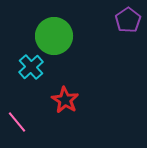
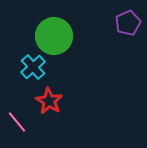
purple pentagon: moved 3 px down; rotated 10 degrees clockwise
cyan cross: moved 2 px right
red star: moved 16 px left, 1 px down
